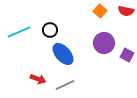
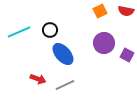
orange square: rotated 24 degrees clockwise
